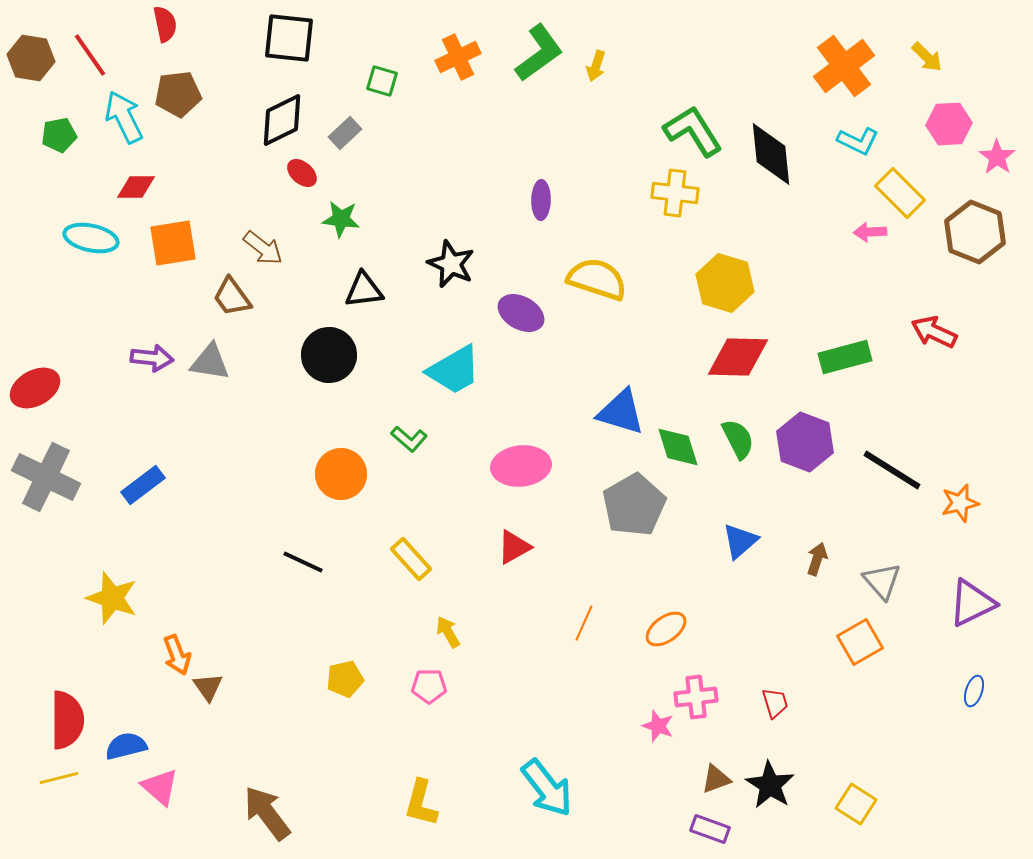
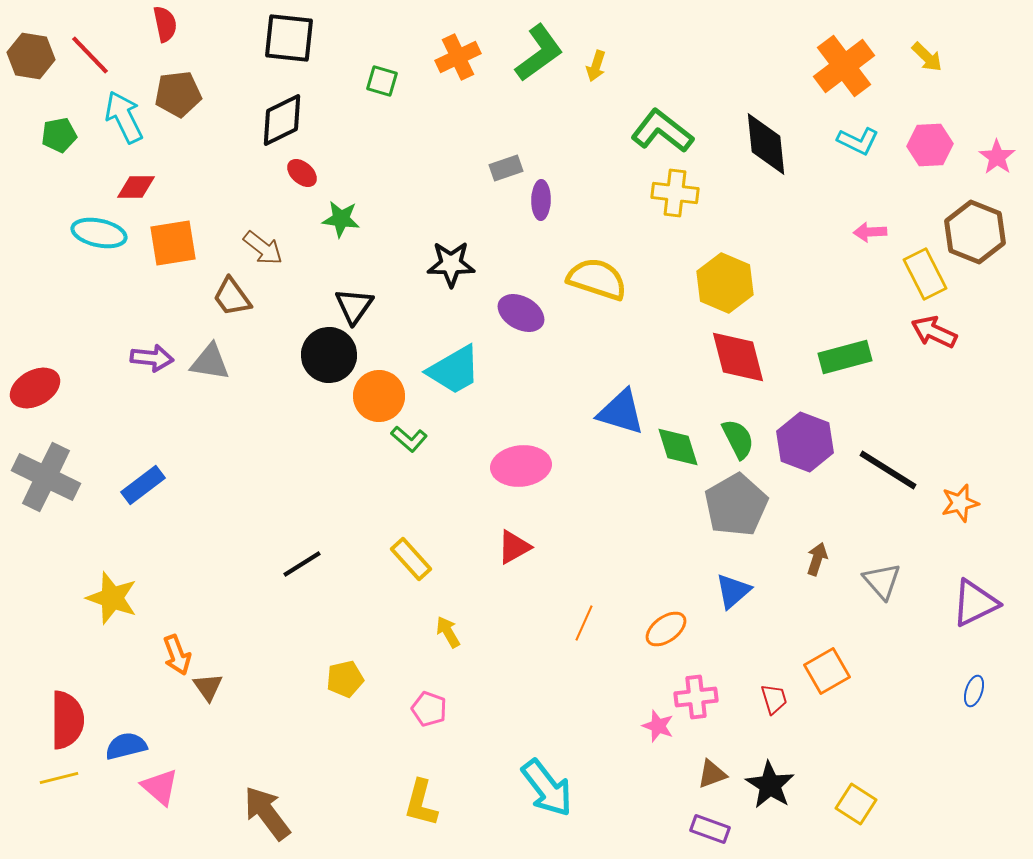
red line at (90, 55): rotated 9 degrees counterclockwise
brown hexagon at (31, 58): moved 2 px up
pink hexagon at (949, 124): moved 19 px left, 21 px down
green L-shape at (693, 131): moved 31 px left; rotated 20 degrees counterclockwise
gray rectangle at (345, 133): moved 161 px right, 35 px down; rotated 24 degrees clockwise
black diamond at (771, 154): moved 5 px left, 10 px up
yellow rectangle at (900, 193): moved 25 px right, 81 px down; rotated 18 degrees clockwise
cyan ellipse at (91, 238): moved 8 px right, 5 px up
black star at (451, 264): rotated 24 degrees counterclockwise
yellow hexagon at (725, 283): rotated 6 degrees clockwise
black triangle at (364, 290): moved 10 px left, 16 px down; rotated 48 degrees counterclockwise
red diamond at (738, 357): rotated 74 degrees clockwise
black line at (892, 470): moved 4 px left
orange circle at (341, 474): moved 38 px right, 78 px up
gray pentagon at (634, 505): moved 102 px right
blue triangle at (740, 541): moved 7 px left, 50 px down
black line at (303, 562): moved 1 px left, 2 px down; rotated 57 degrees counterclockwise
purple triangle at (972, 603): moved 3 px right
orange square at (860, 642): moved 33 px left, 29 px down
pink pentagon at (429, 686): moved 23 px down; rotated 20 degrees clockwise
red trapezoid at (775, 703): moved 1 px left, 4 px up
brown triangle at (716, 779): moved 4 px left, 5 px up
